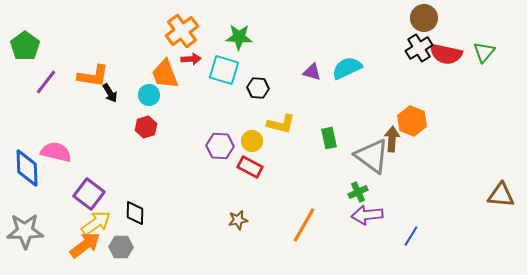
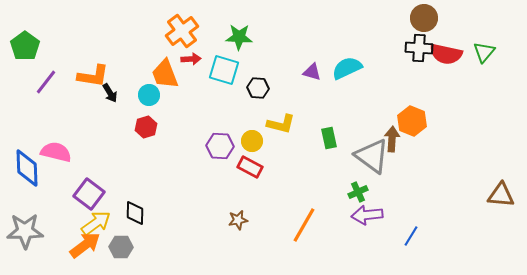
black cross: rotated 36 degrees clockwise
